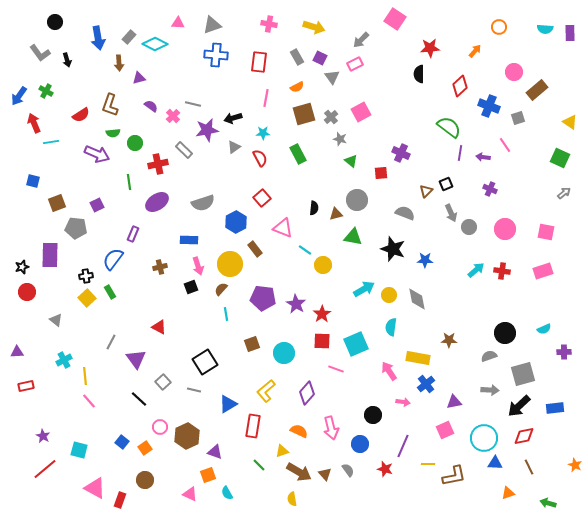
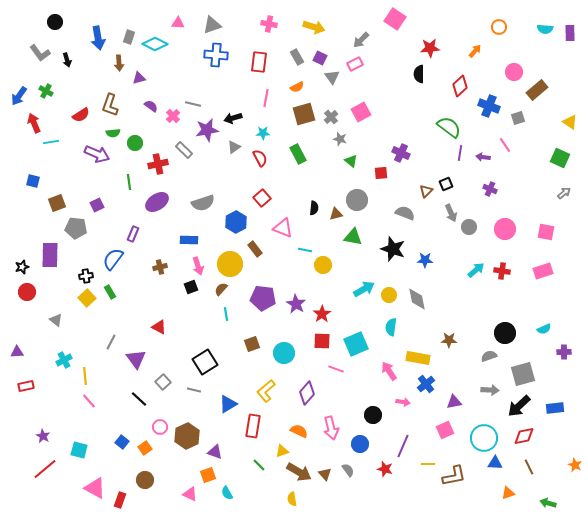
gray rectangle at (129, 37): rotated 24 degrees counterclockwise
cyan line at (305, 250): rotated 24 degrees counterclockwise
